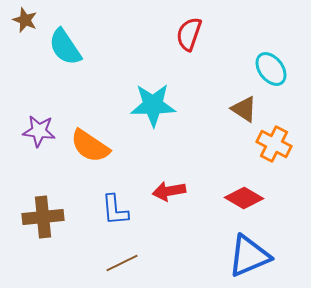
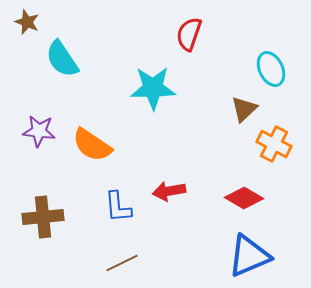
brown star: moved 2 px right, 2 px down
cyan semicircle: moved 3 px left, 12 px down
cyan ellipse: rotated 12 degrees clockwise
cyan star: moved 17 px up
brown triangle: rotated 44 degrees clockwise
orange semicircle: moved 2 px right, 1 px up
blue L-shape: moved 3 px right, 3 px up
